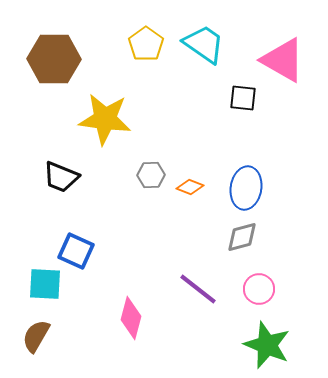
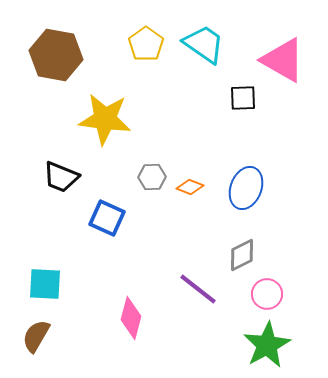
brown hexagon: moved 2 px right, 4 px up; rotated 9 degrees clockwise
black square: rotated 8 degrees counterclockwise
gray hexagon: moved 1 px right, 2 px down
blue ellipse: rotated 12 degrees clockwise
gray diamond: moved 18 px down; rotated 12 degrees counterclockwise
blue square: moved 31 px right, 33 px up
pink circle: moved 8 px right, 5 px down
green star: rotated 21 degrees clockwise
